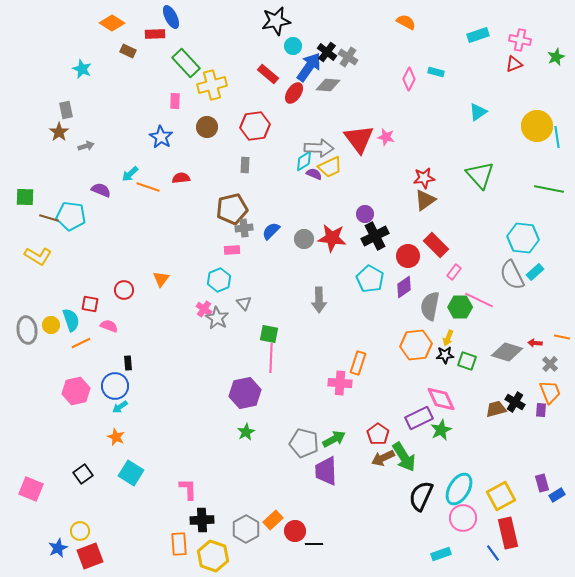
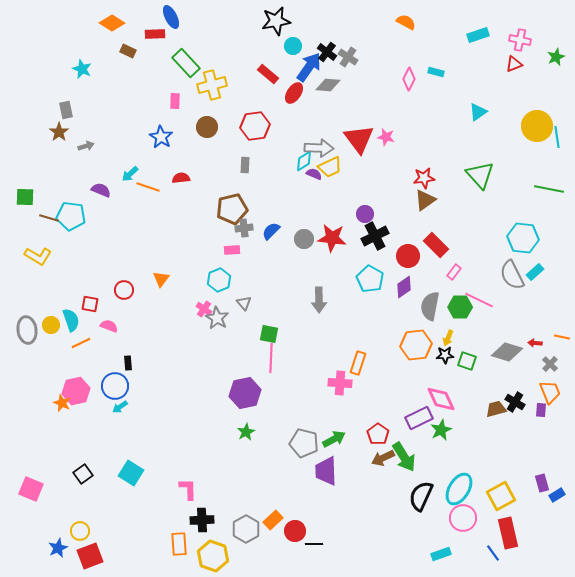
orange star at (116, 437): moved 54 px left, 34 px up
